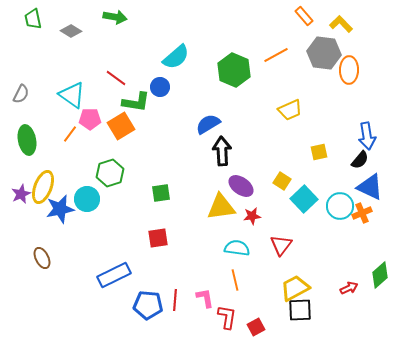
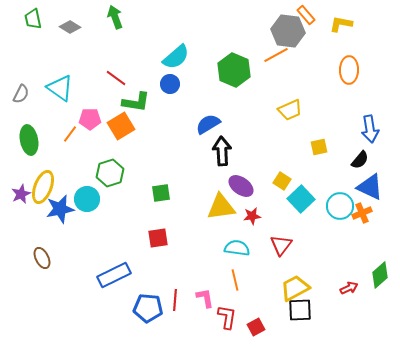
orange rectangle at (304, 16): moved 2 px right, 1 px up
green arrow at (115, 17): rotated 120 degrees counterclockwise
yellow L-shape at (341, 24): rotated 35 degrees counterclockwise
gray diamond at (71, 31): moved 1 px left, 4 px up
gray hexagon at (324, 53): moved 36 px left, 22 px up
blue circle at (160, 87): moved 10 px right, 3 px up
cyan triangle at (72, 95): moved 12 px left, 7 px up
blue arrow at (367, 136): moved 3 px right, 7 px up
green ellipse at (27, 140): moved 2 px right
yellow square at (319, 152): moved 5 px up
cyan square at (304, 199): moved 3 px left
blue pentagon at (148, 305): moved 3 px down
